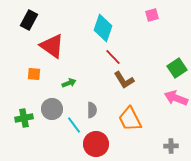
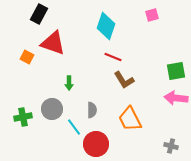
black rectangle: moved 10 px right, 6 px up
cyan diamond: moved 3 px right, 2 px up
red triangle: moved 1 px right, 3 px up; rotated 16 degrees counterclockwise
red line: rotated 24 degrees counterclockwise
green square: moved 1 px left, 3 px down; rotated 24 degrees clockwise
orange square: moved 7 px left, 17 px up; rotated 24 degrees clockwise
green arrow: rotated 112 degrees clockwise
pink arrow: rotated 15 degrees counterclockwise
green cross: moved 1 px left, 1 px up
cyan line: moved 2 px down
gray cross: rotated 16 degrees clockwise
